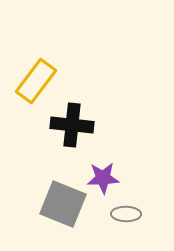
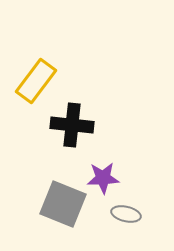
gray ellipse: rotated 12 degrees clockwise
